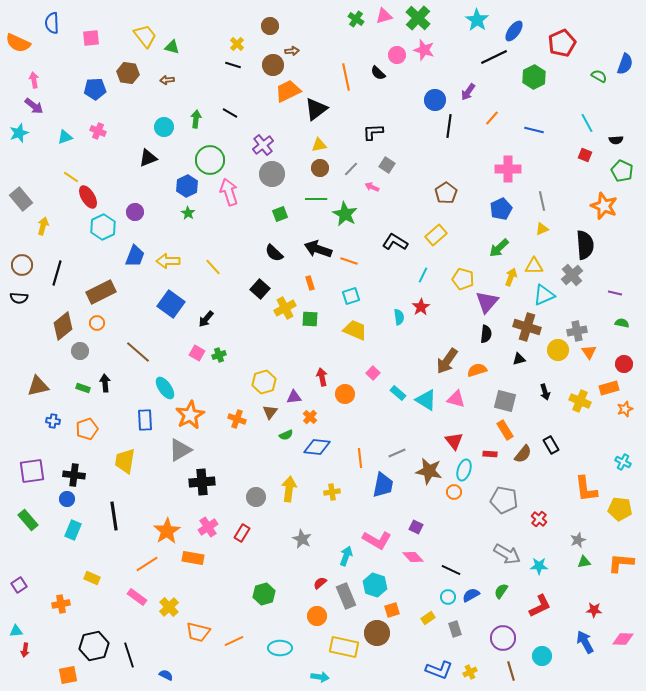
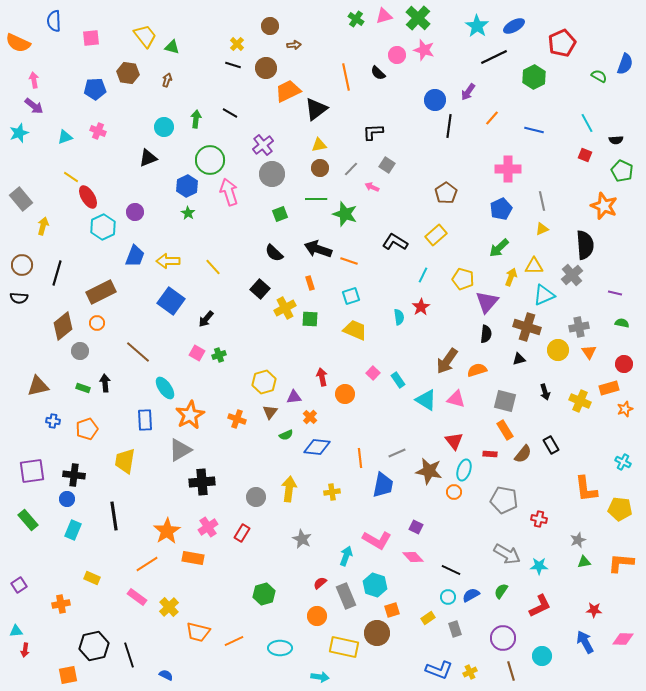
cyan star at (477, 20): moved 6 px down
blue semicircle at (52, 23): moved 2 px right, 2 px up
blue ellipse at (514, 31): moved 5 px up; rotated 25 degrees clockwise
brown arrow at (292, 51): moved 2 px right, 6 px up
brown circle at (273, 65): moved 7 px left, 3 px down
brown arrow at (167, 80): rotated 112 degrees clockwise
green star at (345, 214): rotated 10 degrees counterclockwise
blue square at (171, 304): moved 3 px up
gray cross at (577, 331): moved 2 px right, 4 px up
cyan rectangle at (398, 393): moved 13 px up; rotated 14 degrees clockwise
red cross at (539, 519): rotated 28 degrees counterclockwise
